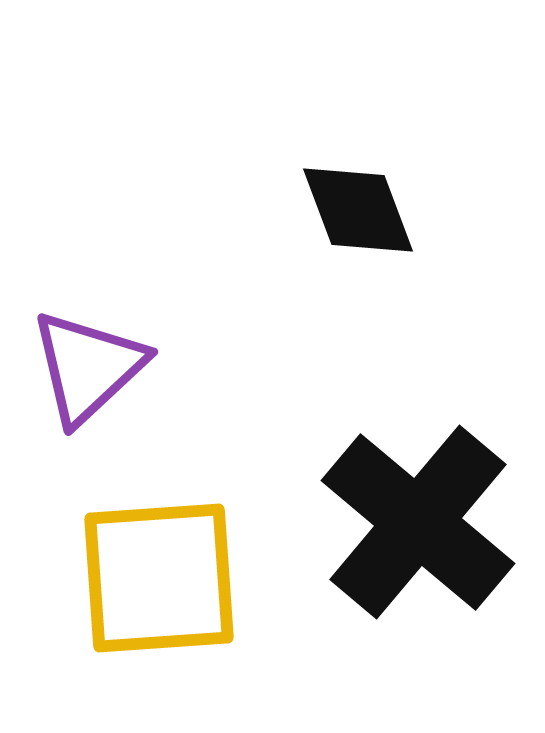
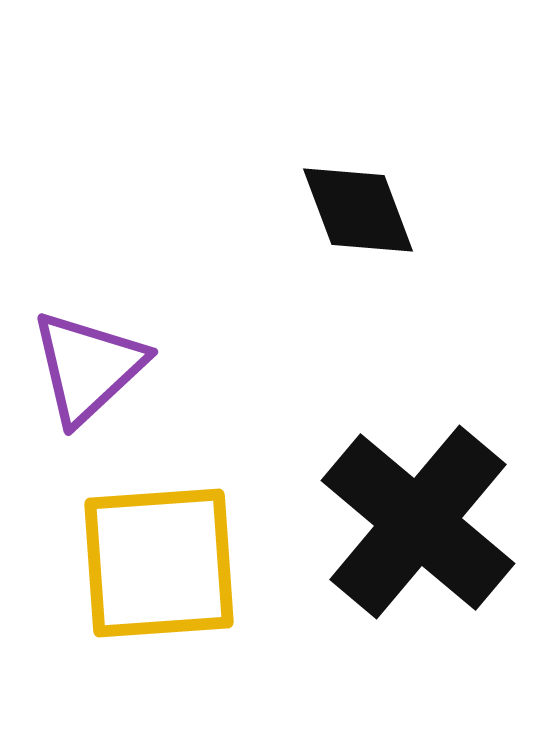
yellow square: moved 15 px up
